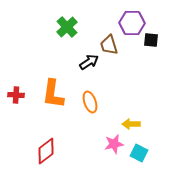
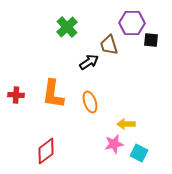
yellow arrow: moved 5 px left
